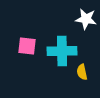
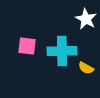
white star: rotated 20 degrees clockwise
yellow semicircle: moved 4 px right, 4 px up; rotated 49 degrees counterclockwise
